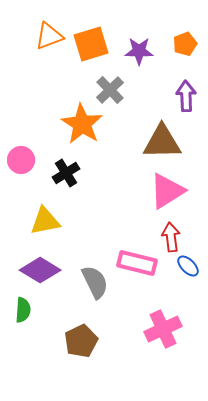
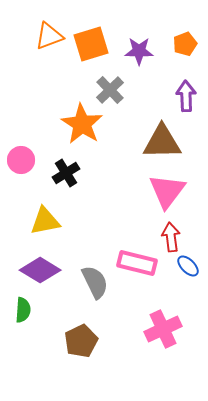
pink triangle: rotated 21 degrees counterclockwise
